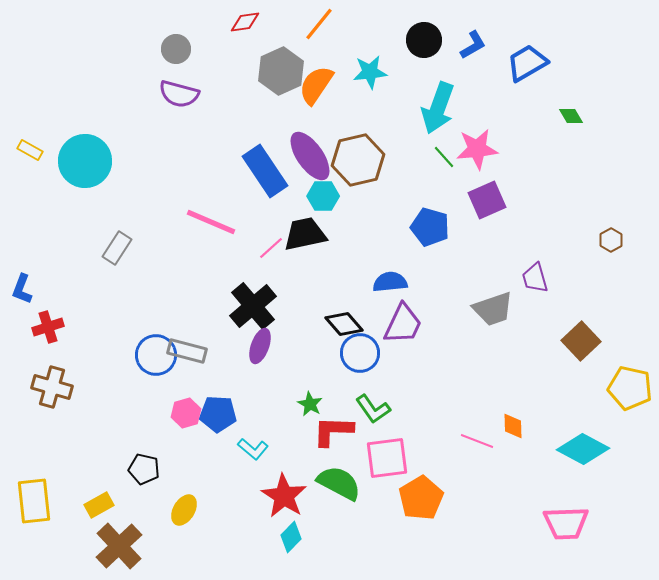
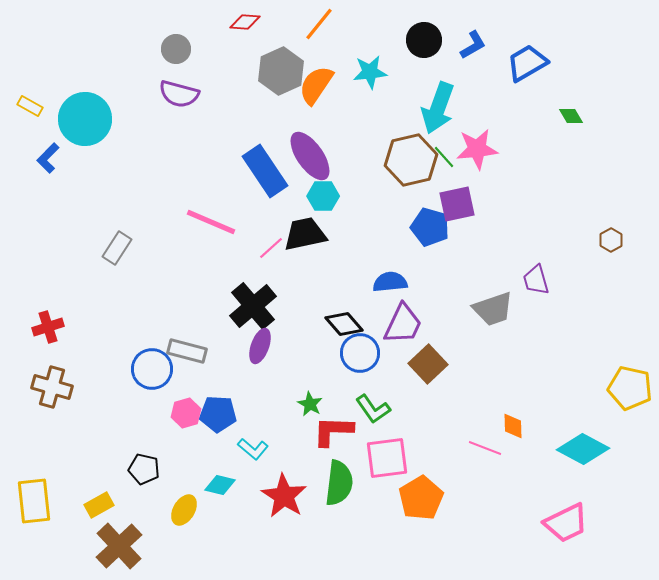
red diamond at (245, 22): rotated 12 degrees clockwise
yellow rectangle at (30, 150): moved 44 px up
brown hexagon at (358, 160): moved 53 px right
cyan circle at (85, 161): moved 42 px up
purple square at (487, 200): moved 30 px left, 4 px down; rotated 12 degrees clockwise
purple trapezoid at (535, 278): moved 1 px right, 2 px down
blue L-shape at (22, 289): moved 26 px right, 131 px up; rotated 24 degrees clockwise
brown square at (581, 341): moved 153 px left, 23 px down
blue circle at (156, 355): moved 4 px left, 14 px down
pink line at (477, 441): moved 8 px right, 7 px down
green semicircle at (339, 483): rotated 69 degrees clockwise
pink trapezoid at (566, 523): rotated 24 degrees counterclockwise
cyan diamond at (291, 537): moved 71 px left, 52 px up; rotated 60 degrees clockwise
